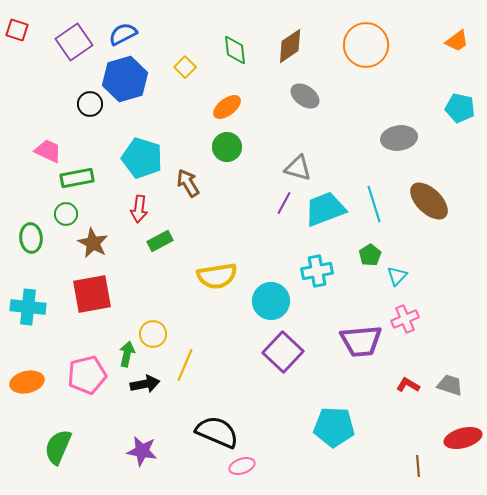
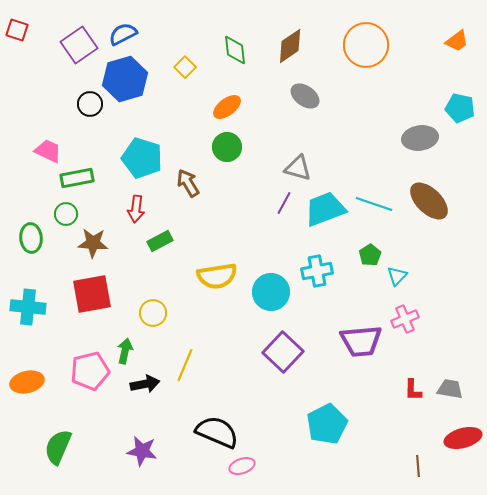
purple square at (74, 42): moved 5 px right, 3 px down
gray ellipse at (399, 138): moved 21 px right
cyan line at (374, 204): rotated 54 degrees counterclockwise
red arrow at (139, 209): moved 3 px left
brown star at (93, 243): rotated 24 degrees counterclockwise
cyan circle at (271, 301): moved 9 px up
yellow circle at (153, 334): moved 21 px up
green arrow at (127, 354): moved 2 px left, 3 px up
pink pentagon at (87, 375): moved 3 px right, 4 px up
red L-shape at (408, 385): moved 5 px right, 5 px down; rotated 120 degrees counterclockwise
gray trapezoid at (450, 385): moved 4 px down; rotated 8 degrees counterclockwise
cyan pentagon at (334, 427): moved 7 px left, 3 px up; rotated 30 degrees counterclockwise
